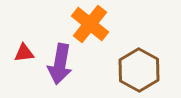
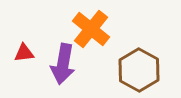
orange cross: moved 1 px right, 5 px down
purple arrow: moved 3 px right
